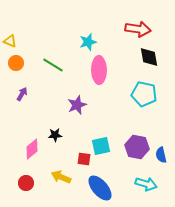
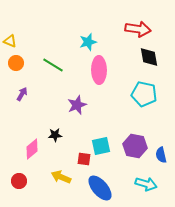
purple hexagon: moved 2 px left, 1 px up
red circle: moved 7 px left, 2 px up
